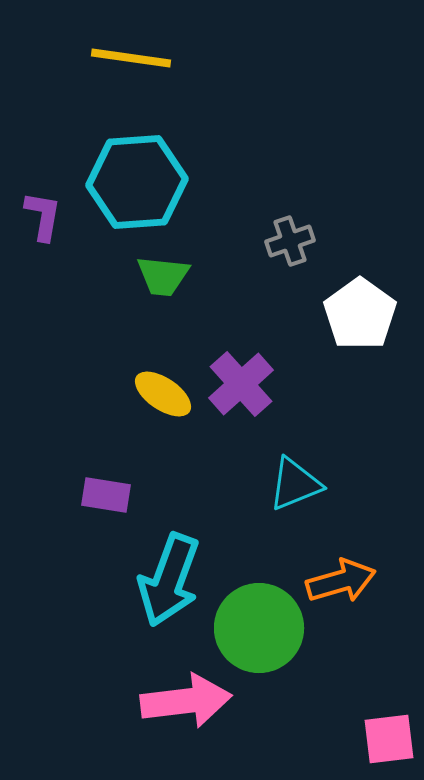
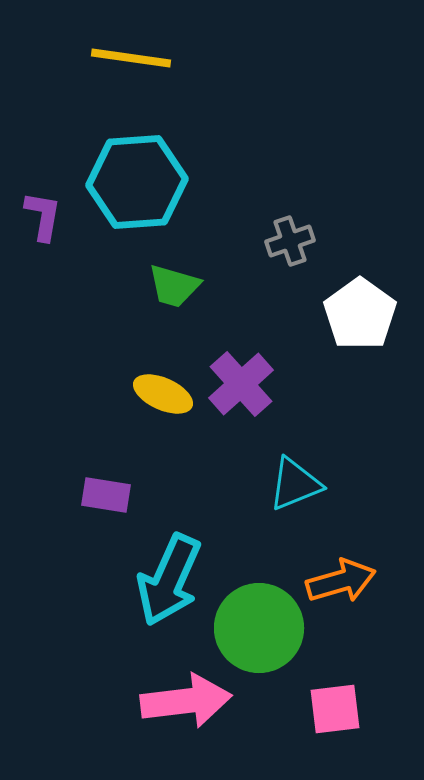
green trapezoid: moved 11 px right, 10 px down; rotated 10 degrees clockwise
yellow ellipse: rotated 10 degrees counterclockwise
cyan arrow: rotated 4 degrees clockwise
pink square: moved 54 px left, 30 px up
